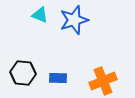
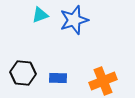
cyan triangle: rotated 42 degrees counterclockwise
